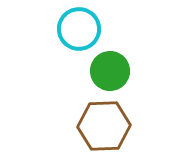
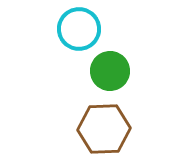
brown hexagon: moved 3 px down
